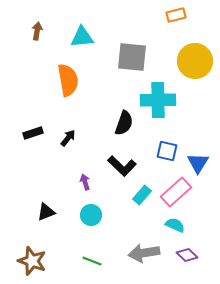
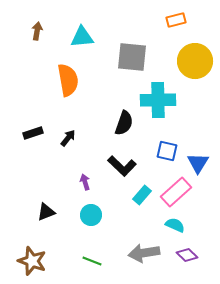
orange rectangle: moved 5 px down
